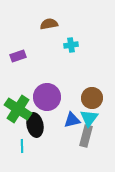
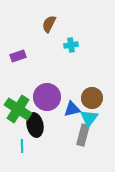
brown semicircle: rotated 54 degrees counterclockwise
blue triangle: moved 11 px up
gray rectangle: moved 3 px left, 1 px up
